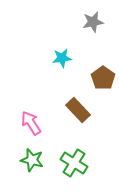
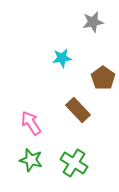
green star: moved 1 px left
